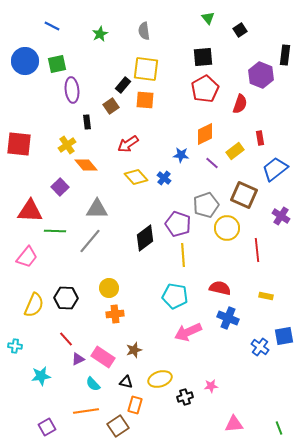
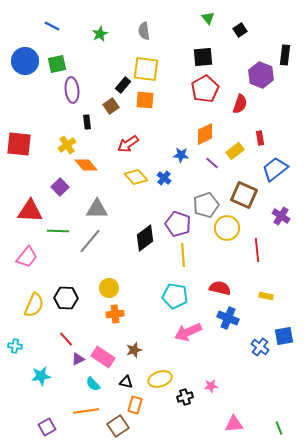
green line at (55, 231): moved 3 px right
